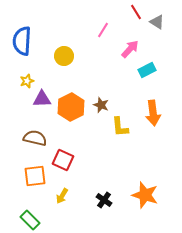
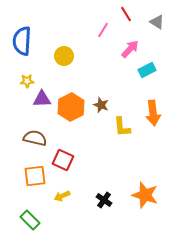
red line: moved 10 px left, 2 px down
yellow star: rotated 16 degrees clockwise
yellow L-shape: moved 2 px right
yellow arrow: rotated 35 degrees clockwise
